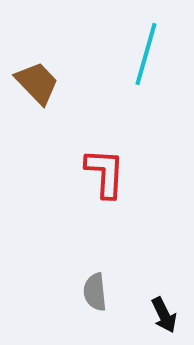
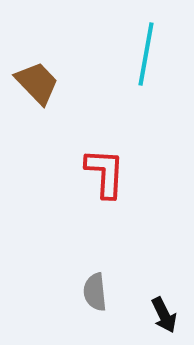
cyan line: rotated 6 degrees counterclockwise
